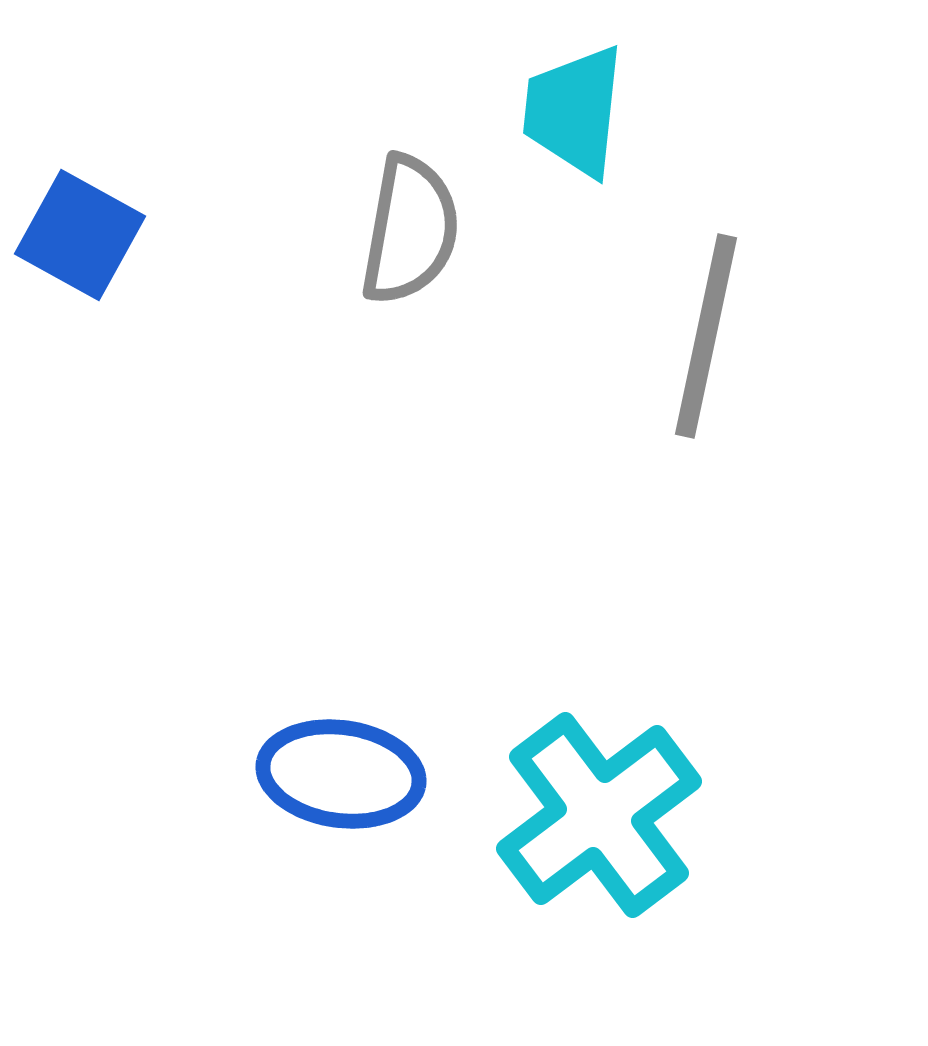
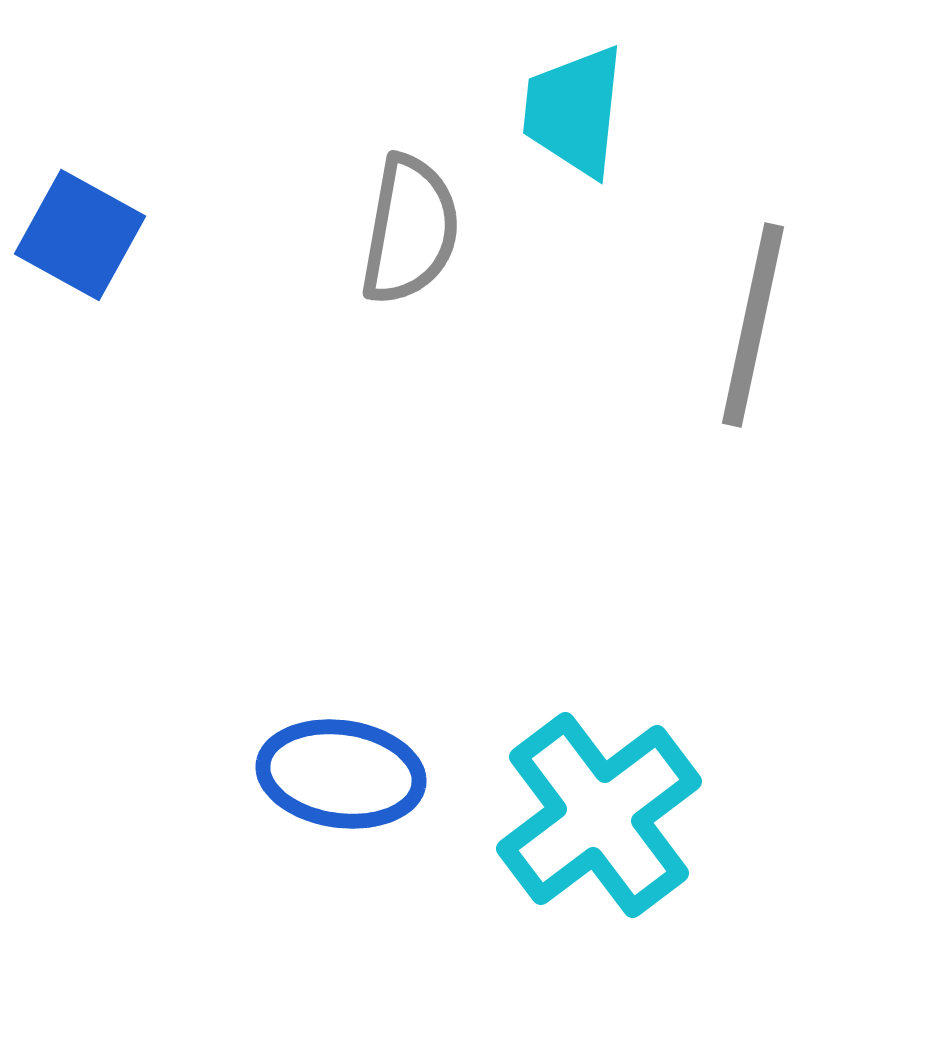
gray line: moved 47 px right, 11 px up
